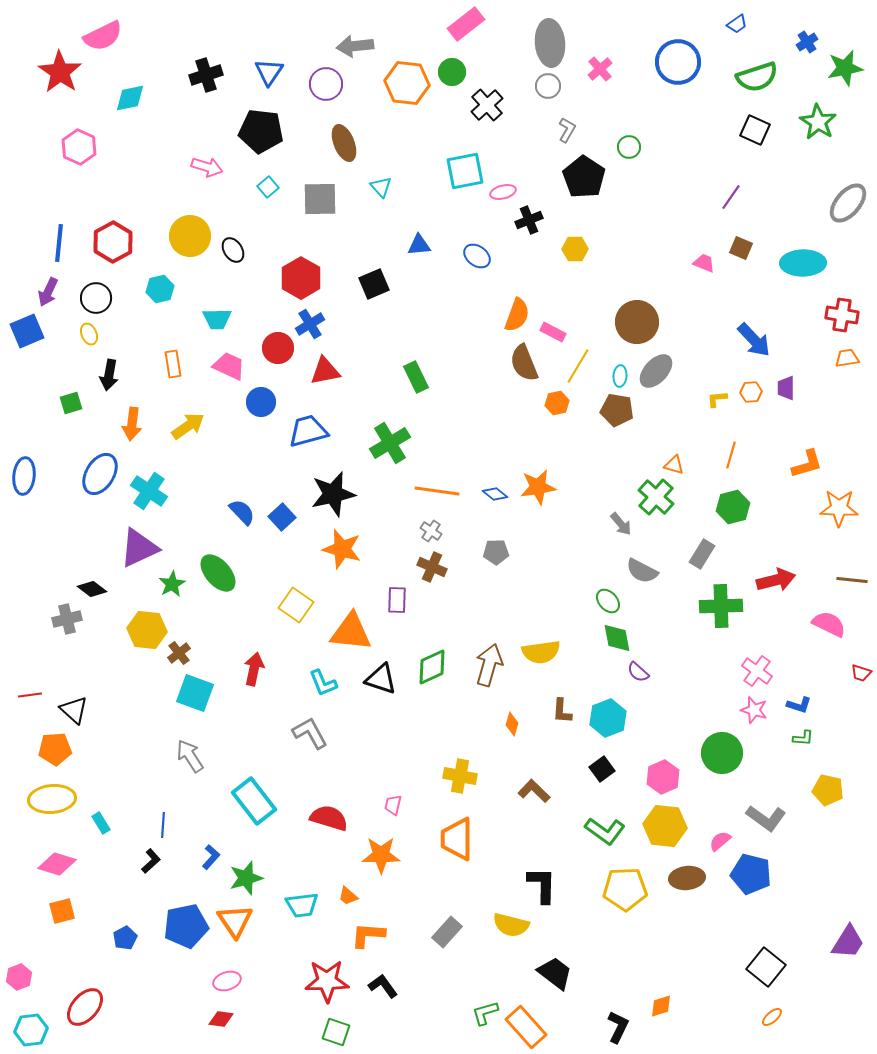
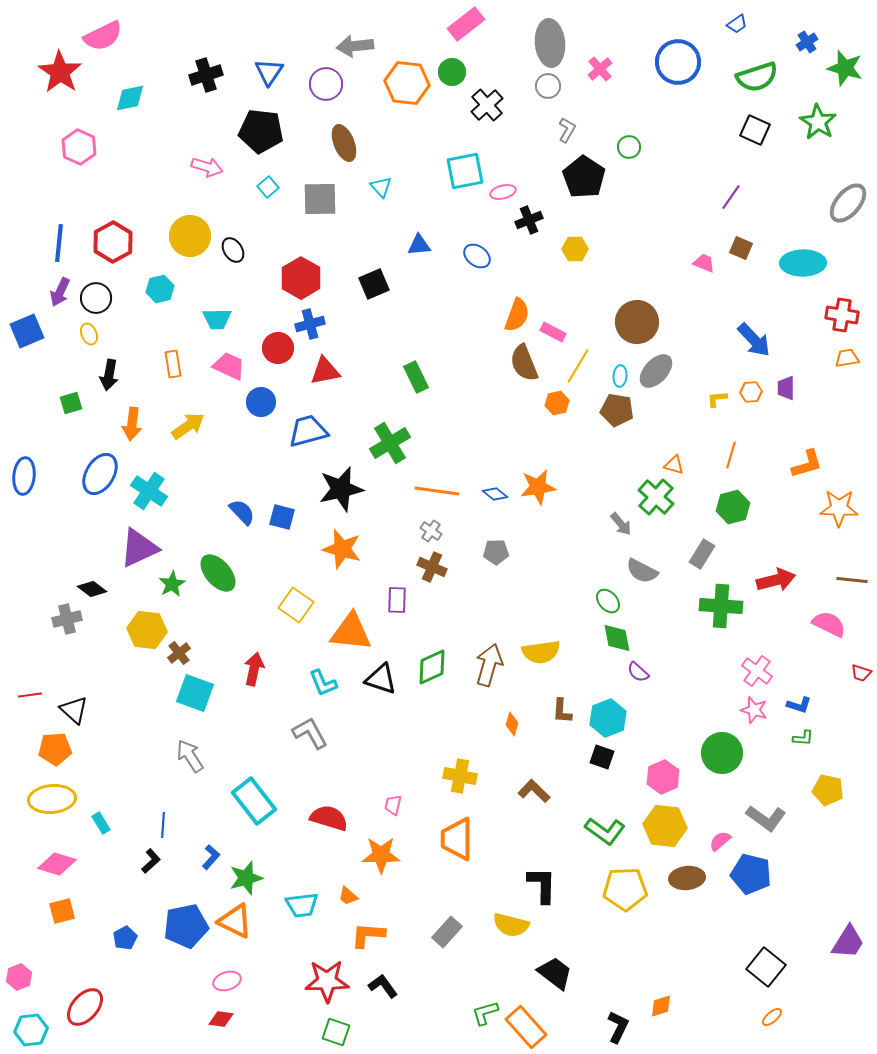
green star at (845, 68): rotated 27 degrees clockwise
purple arrow at (48, 292): moved 12 px right
blue cross at (310, 324): rotated 16 degrees clockwise
black star at (333, 494): moved 8 px right, 5 px up
blue square at (282, 517): rotated 32 degrees counterclockwise
green cross at (721, 606): rotated 6 degrees clockwise
black square at (602, 769): moved 12 px up; rotated 35 degrees counterclockwise
orange triangle at (235, 921): rotated 30 degrees counterclockwise
